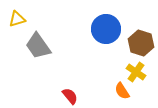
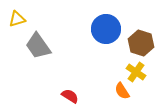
red semicircle: rotated 18 degrees counterclockwise
